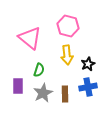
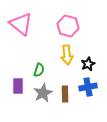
pink triangle: moved 9 px left, 14 px up
